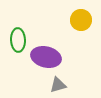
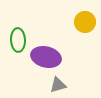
yellow circle: moved 4 px right, 2 px down
